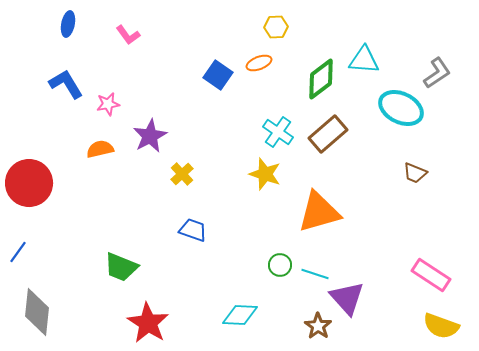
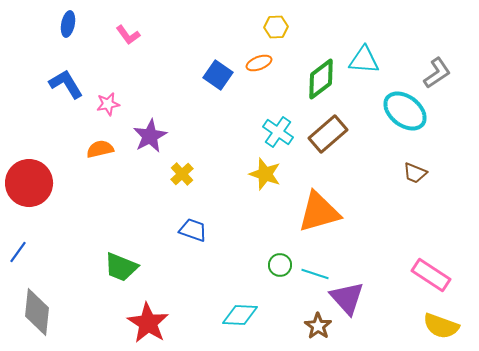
cyan ellipse: moved 4 px right, 3 px down; rotated 12 degrees clockwise
